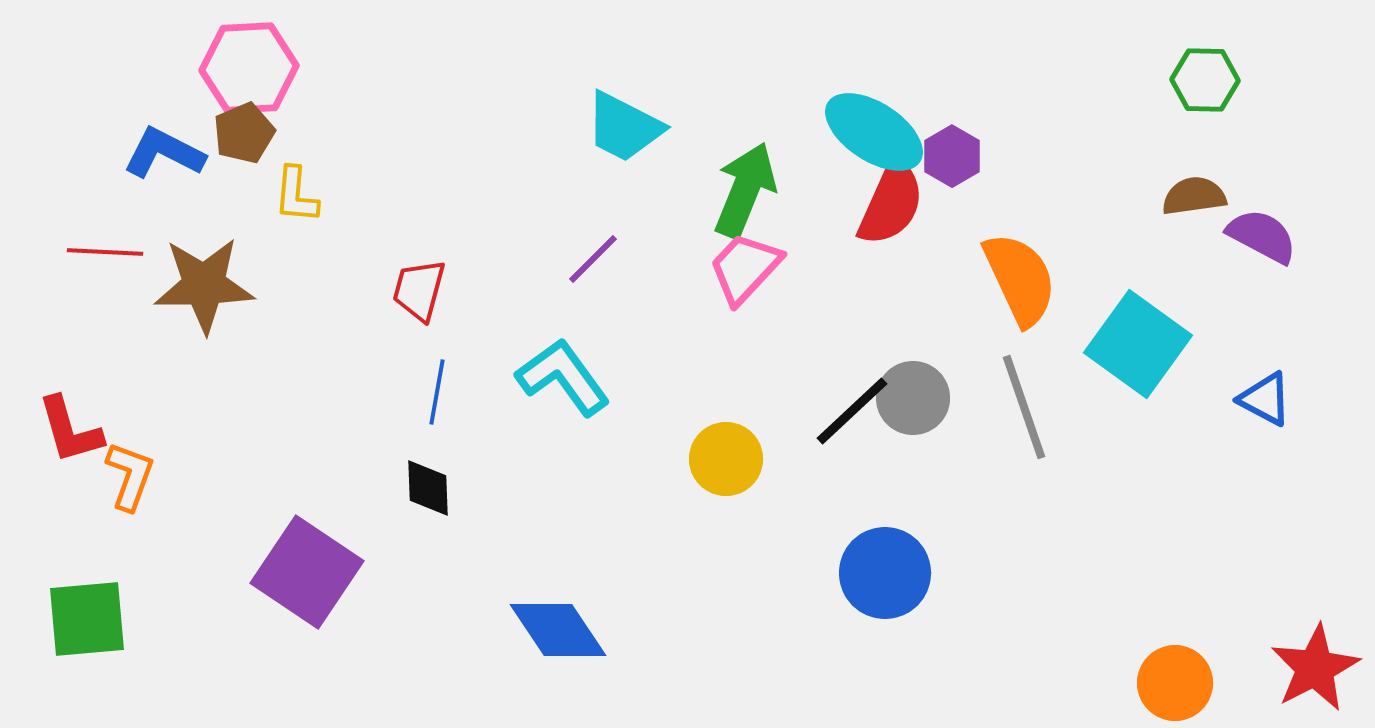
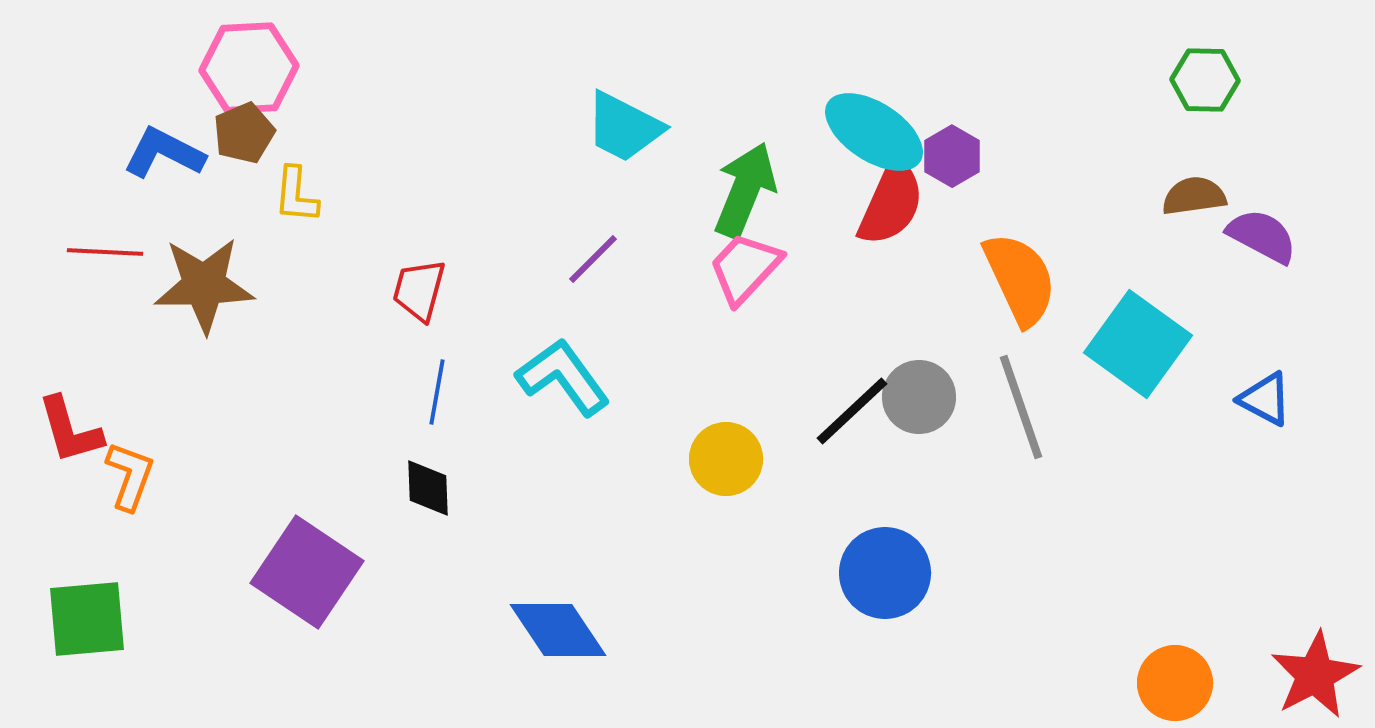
gray circle: moved 6 px right, 1 px up
gray line: moved 3 px left
red star: moved 7 px down
